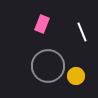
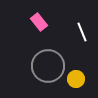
pink rectangle: moved 3 px left, 2 px up; rotated 60 degrees counterclockwise
yellow circle: moved 3 px down
